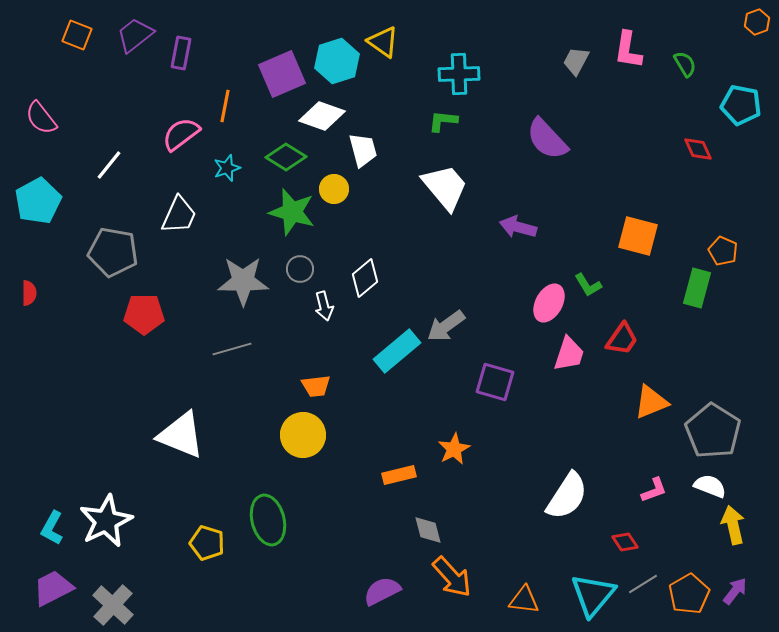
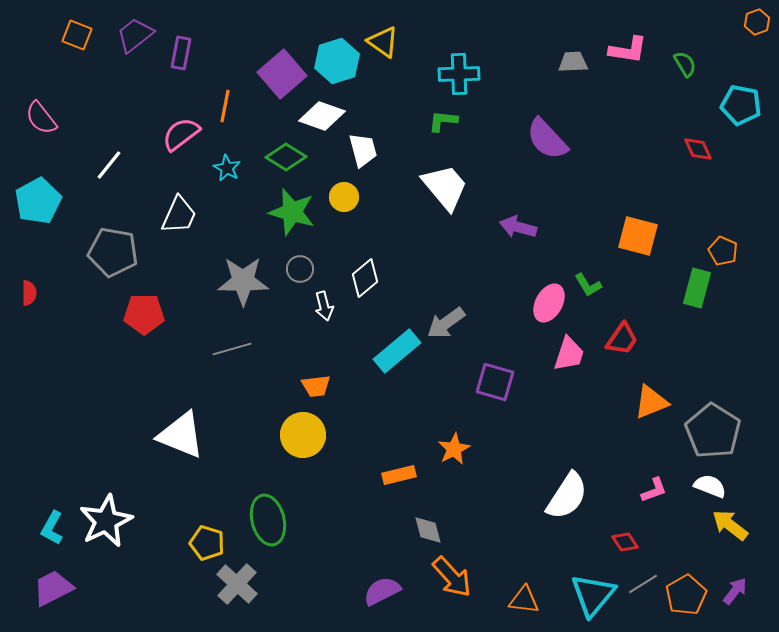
pink L-shape at (628, 50): rotated 90 degrees counterclockwise
gray trapezoid at (576, 61): moved 3 px left, 1 px down; rotated 60 degrees clockwise
purple square at (282, 74): rotated 18 degrees counterclockwise
cyan star at (227, 168): rotated 24 degrees counterclockwise
yellow circle at (334, 189): moved 10 px right, 8 px down
gray arrow at (446, 326): moved 3 px up
yellow arrow at (733, 525): moved 3 px left; rotated 39 degrees counterclockwise
orange pentagon at (689, 594): moved 3 px left, 1 px down
gray cross at (113, 605): moved 124 px right, 21 px up
